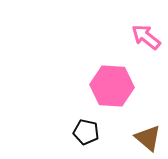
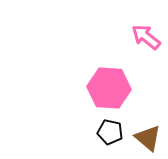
pink hexagon: moved 3 px left, 2 px down
black pentagon: moved 24 px right
